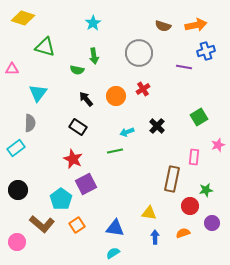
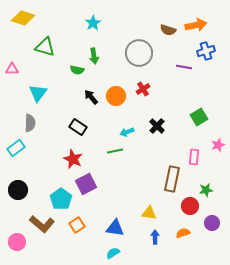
brown semicircle: moved 5 px right, 4 px down
black arrow: moved 5 px right, 2 px up
